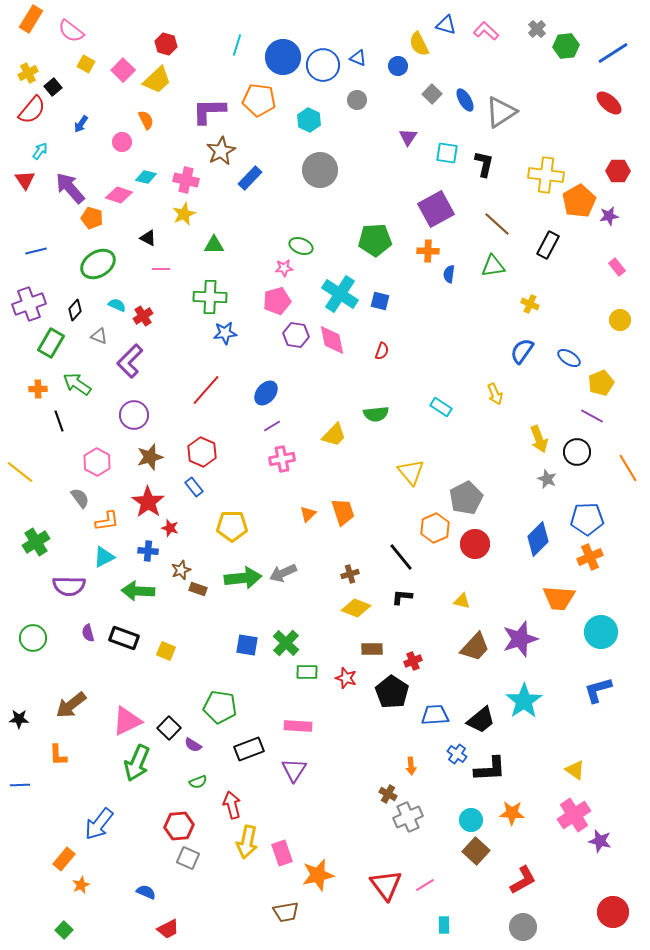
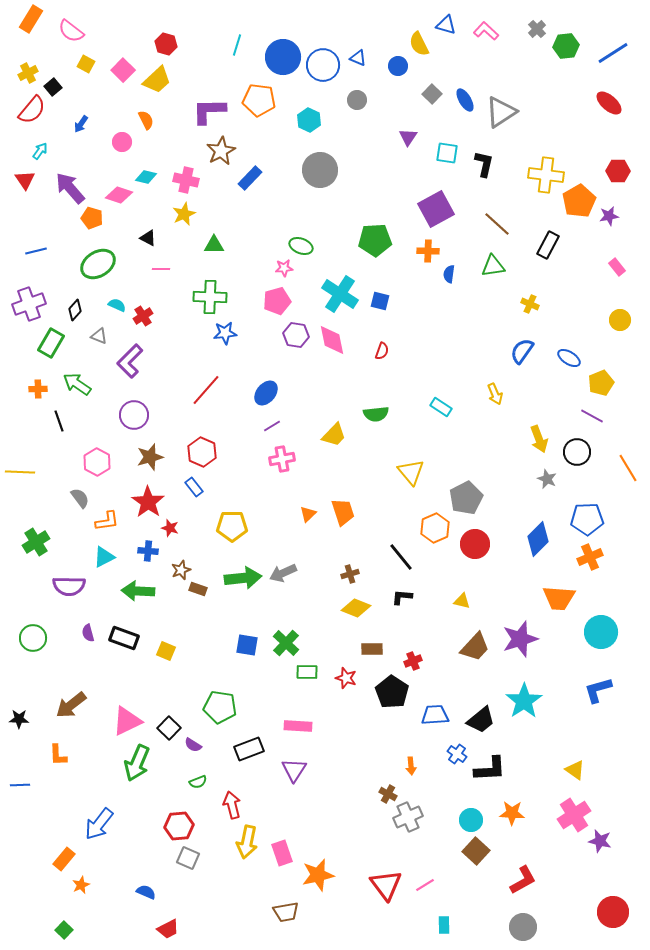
yellow line at (20, 472): rotated 36 degrees counterclockwise
